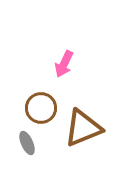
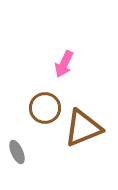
brown circle: moved 4 px right
gray ellipse: moved 10 px left, 9 px down
